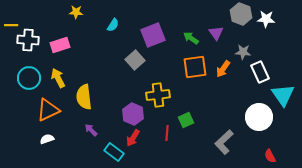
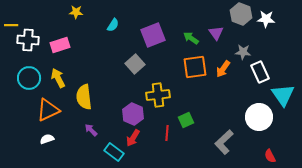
gray square: moved 4 px down
